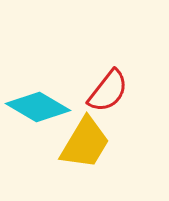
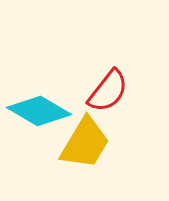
cyan diamond: moved 1 px right, 4 px down
